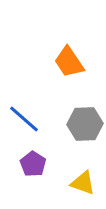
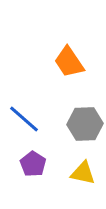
yellow triangle: moved 10 px up; rotated 8 degrees counterclockwise
